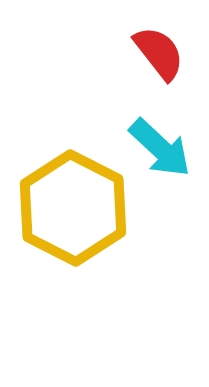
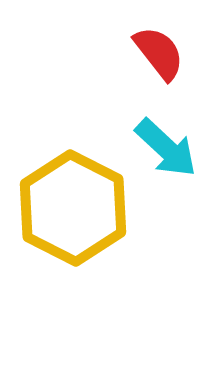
cyan arrow: moved 6 px right
